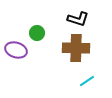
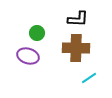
black L-shape: rotated 15 degrees counterclockwise
purple ellipse: moved 12 px right, 6 px down
cyan line: moved 2 px right, 3 px up
